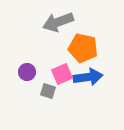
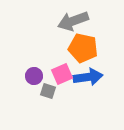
gray arrow: moved 15 px right, 1 px up
purple circle: moved 7 px right, 4 px down
